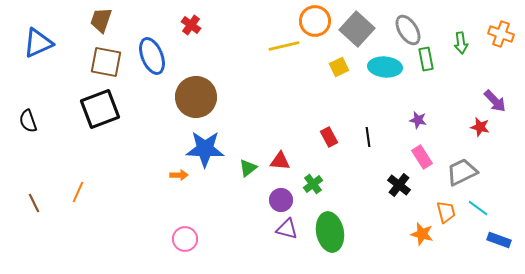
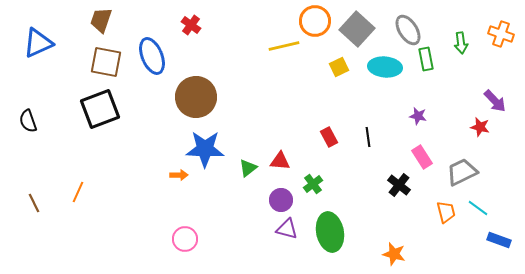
purple star: moved 4 px up
orange star: moved 28 px left, 20 px down
